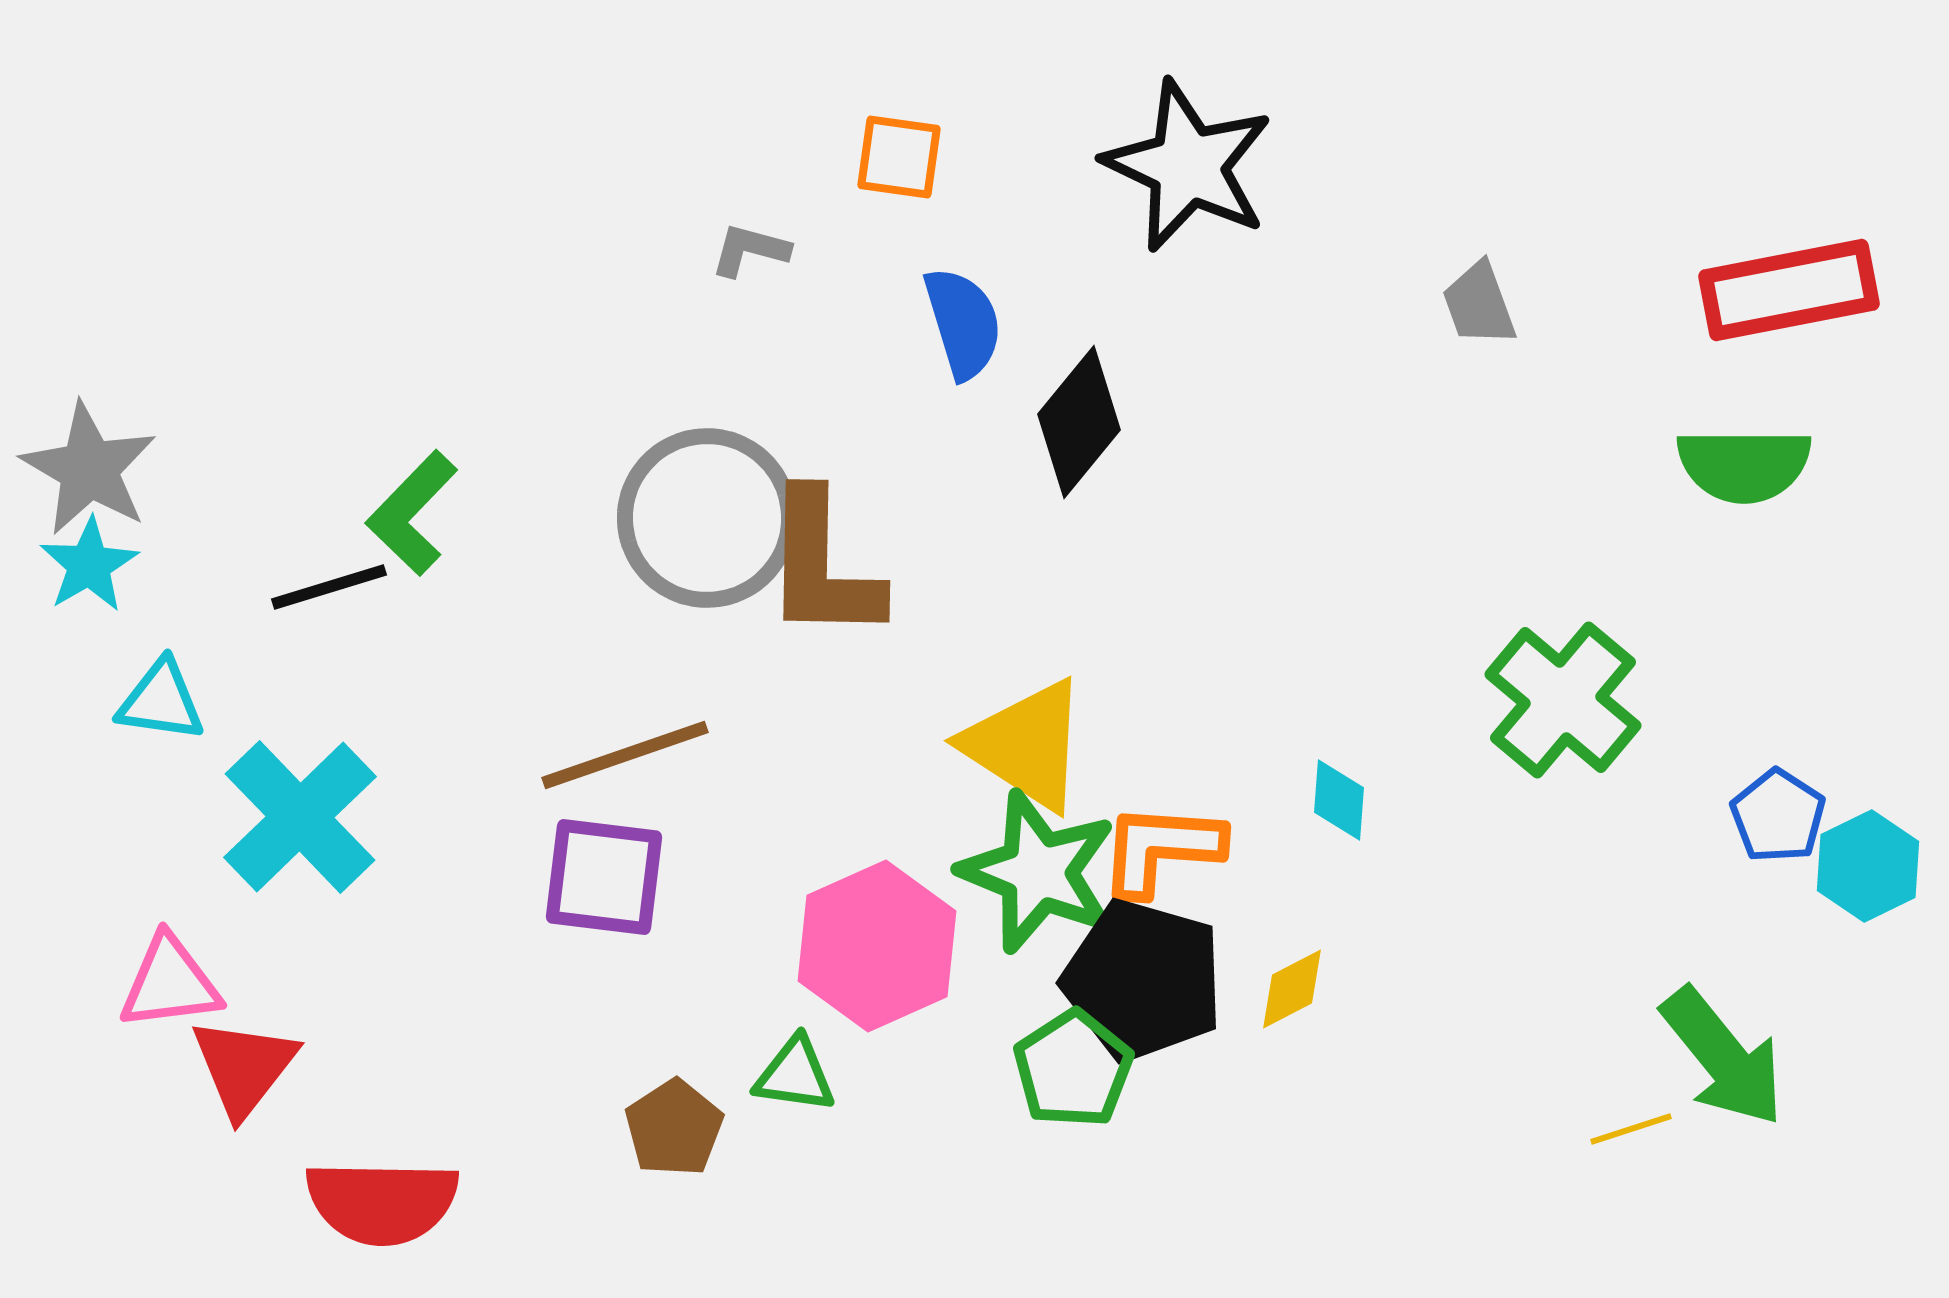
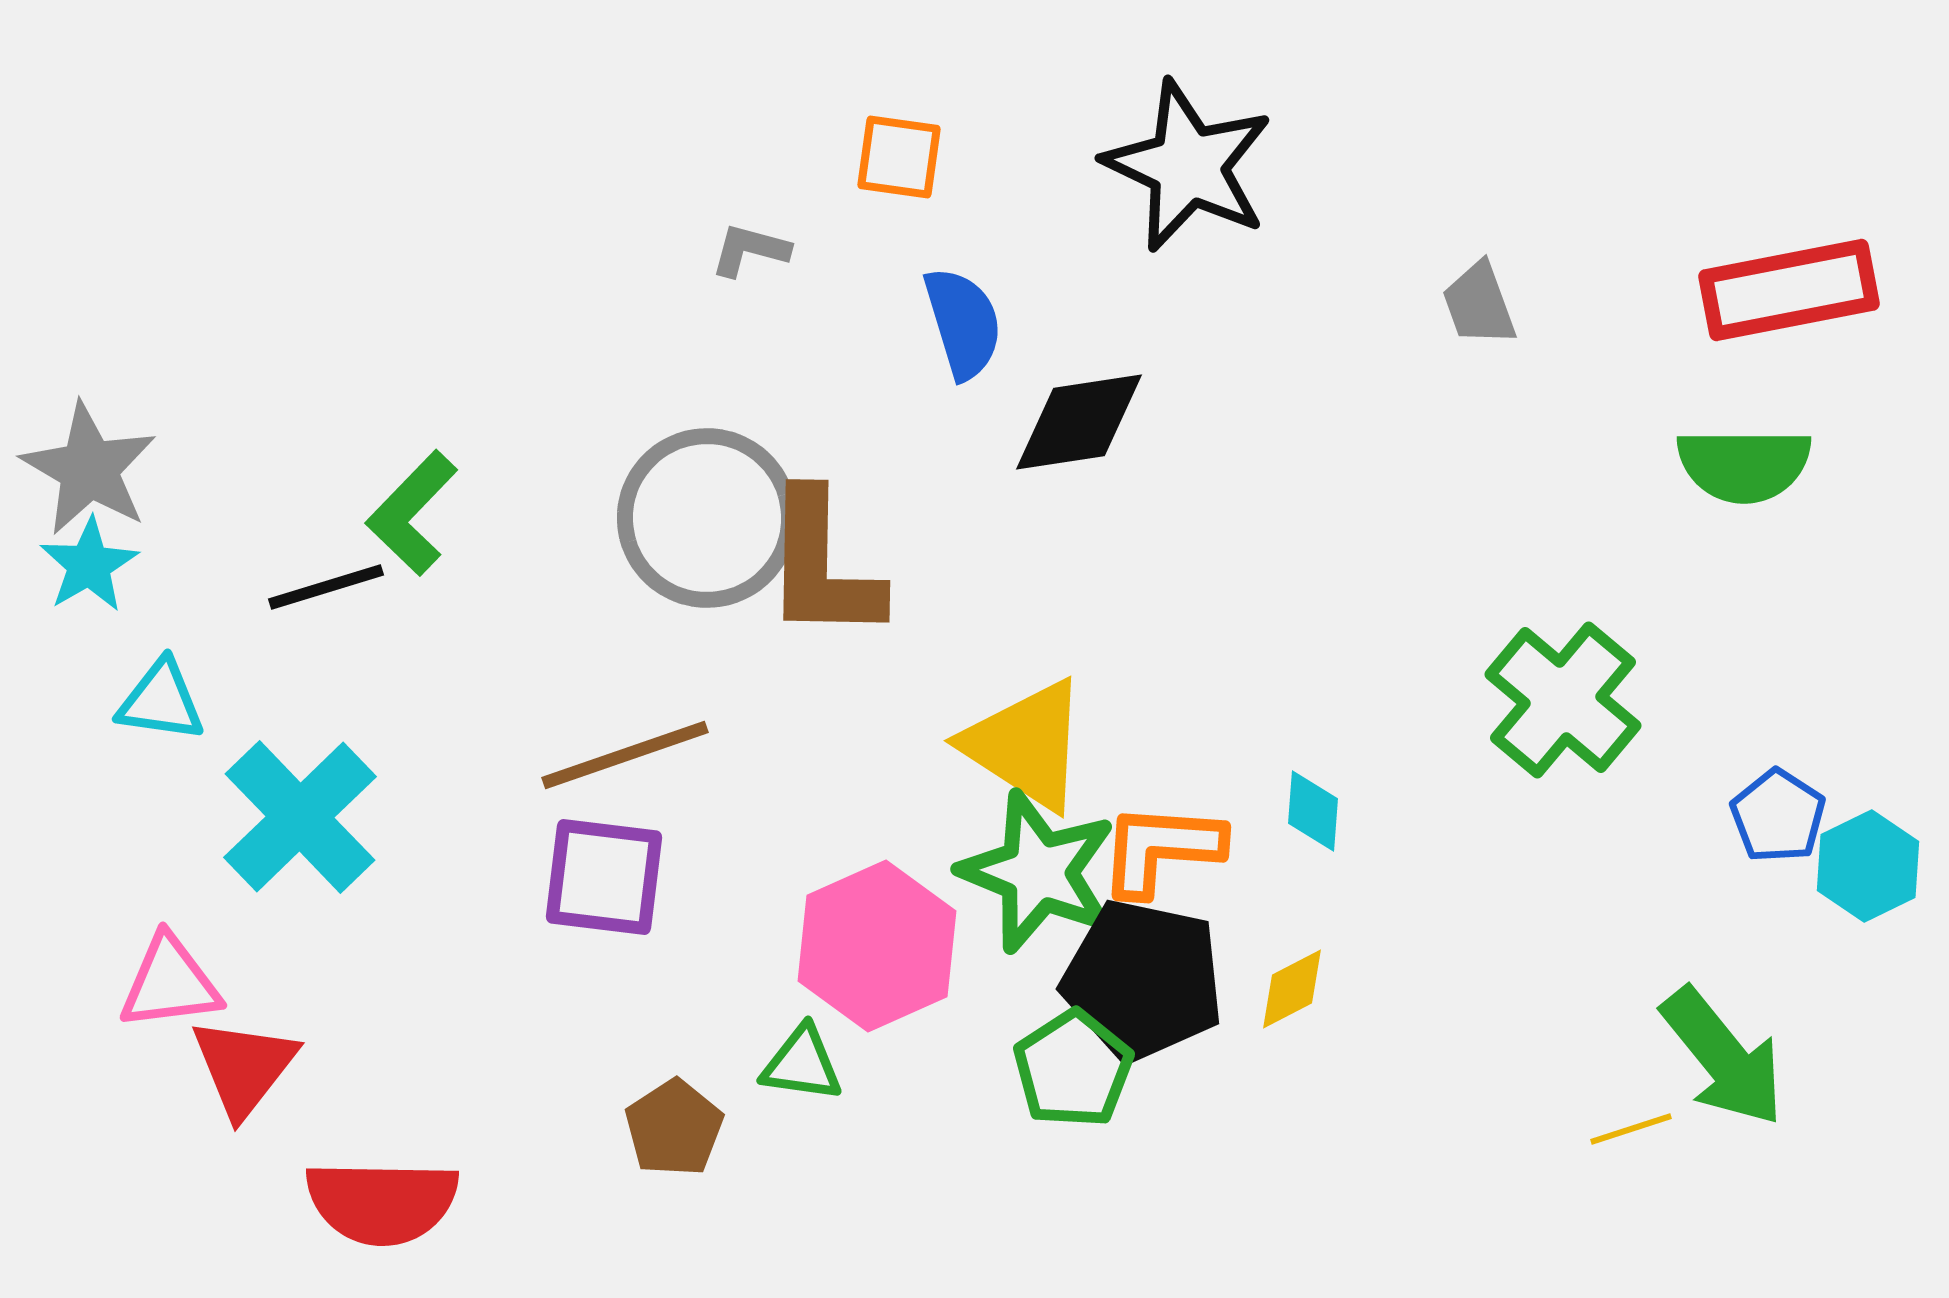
black diamond: rotated 42 degrees clockwise
black line: moved 3 px left
cyan diamond: moved 26 px left, 11 px down
black pentagon: rotated 4 degrees counterclockwise
green triangle: moved 7 px right, 11 px up
